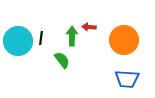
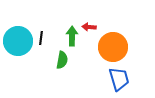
orange circle: moved 11 px left, 7 px down
green semicircle: rotated 48 degrees clockwise
blue trapezoid: moved 8 px left; rotated 110 degrees counterclockwise
